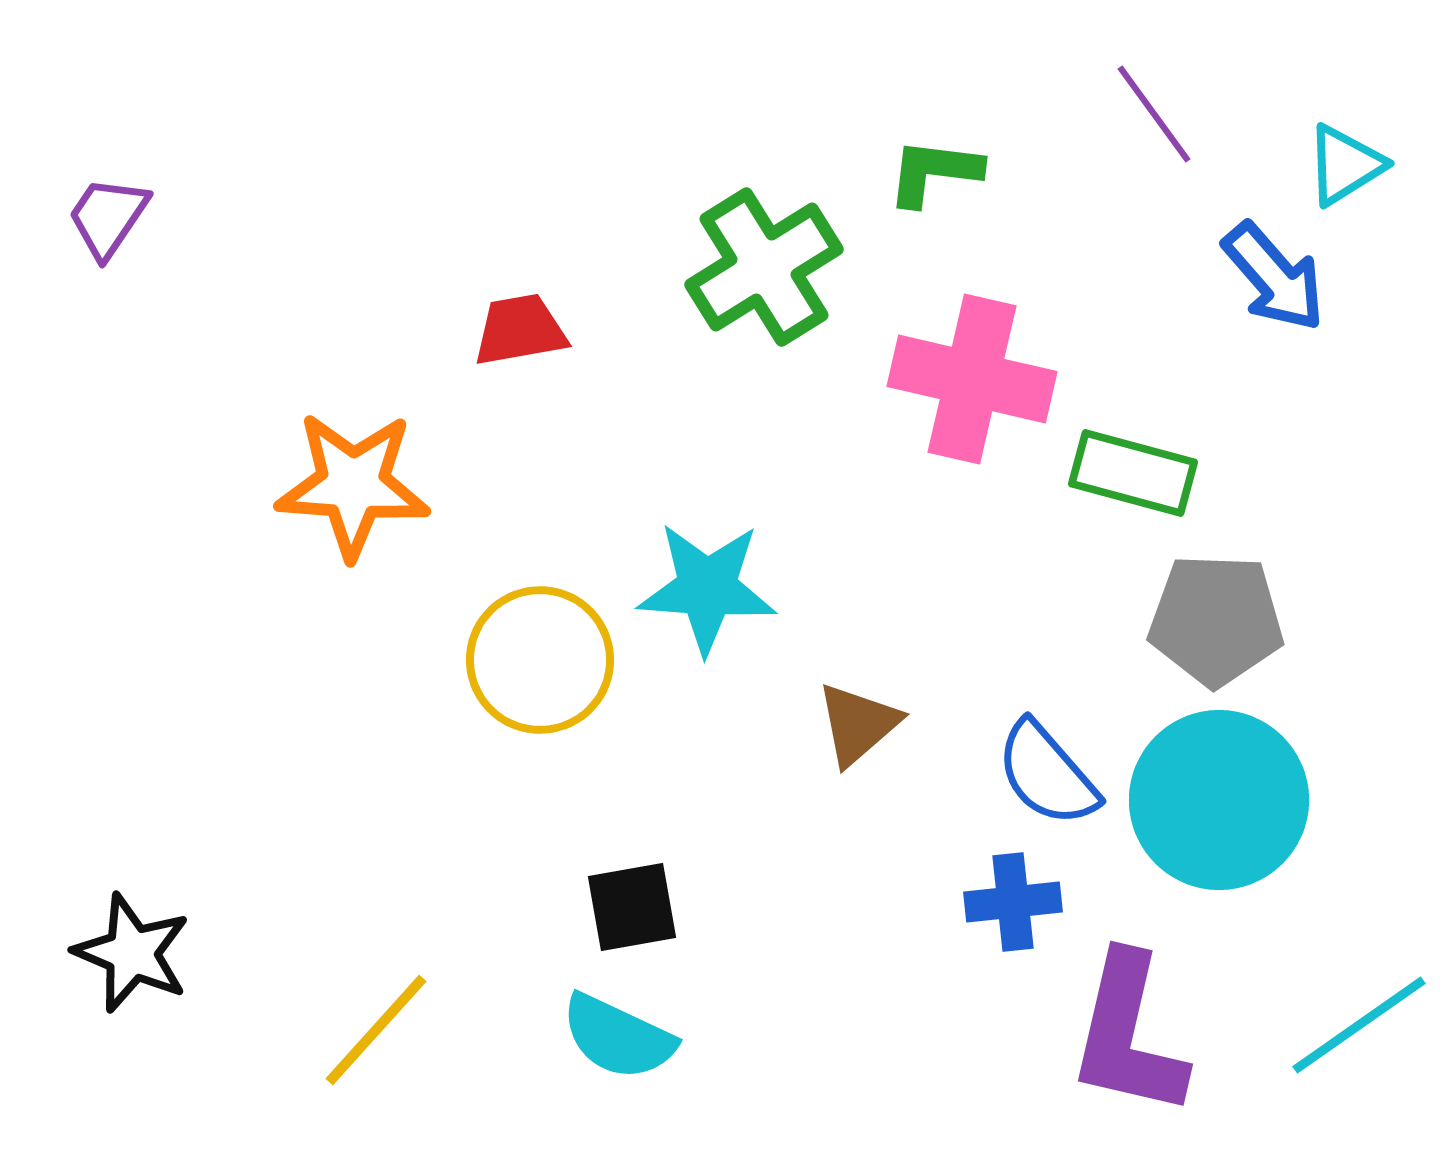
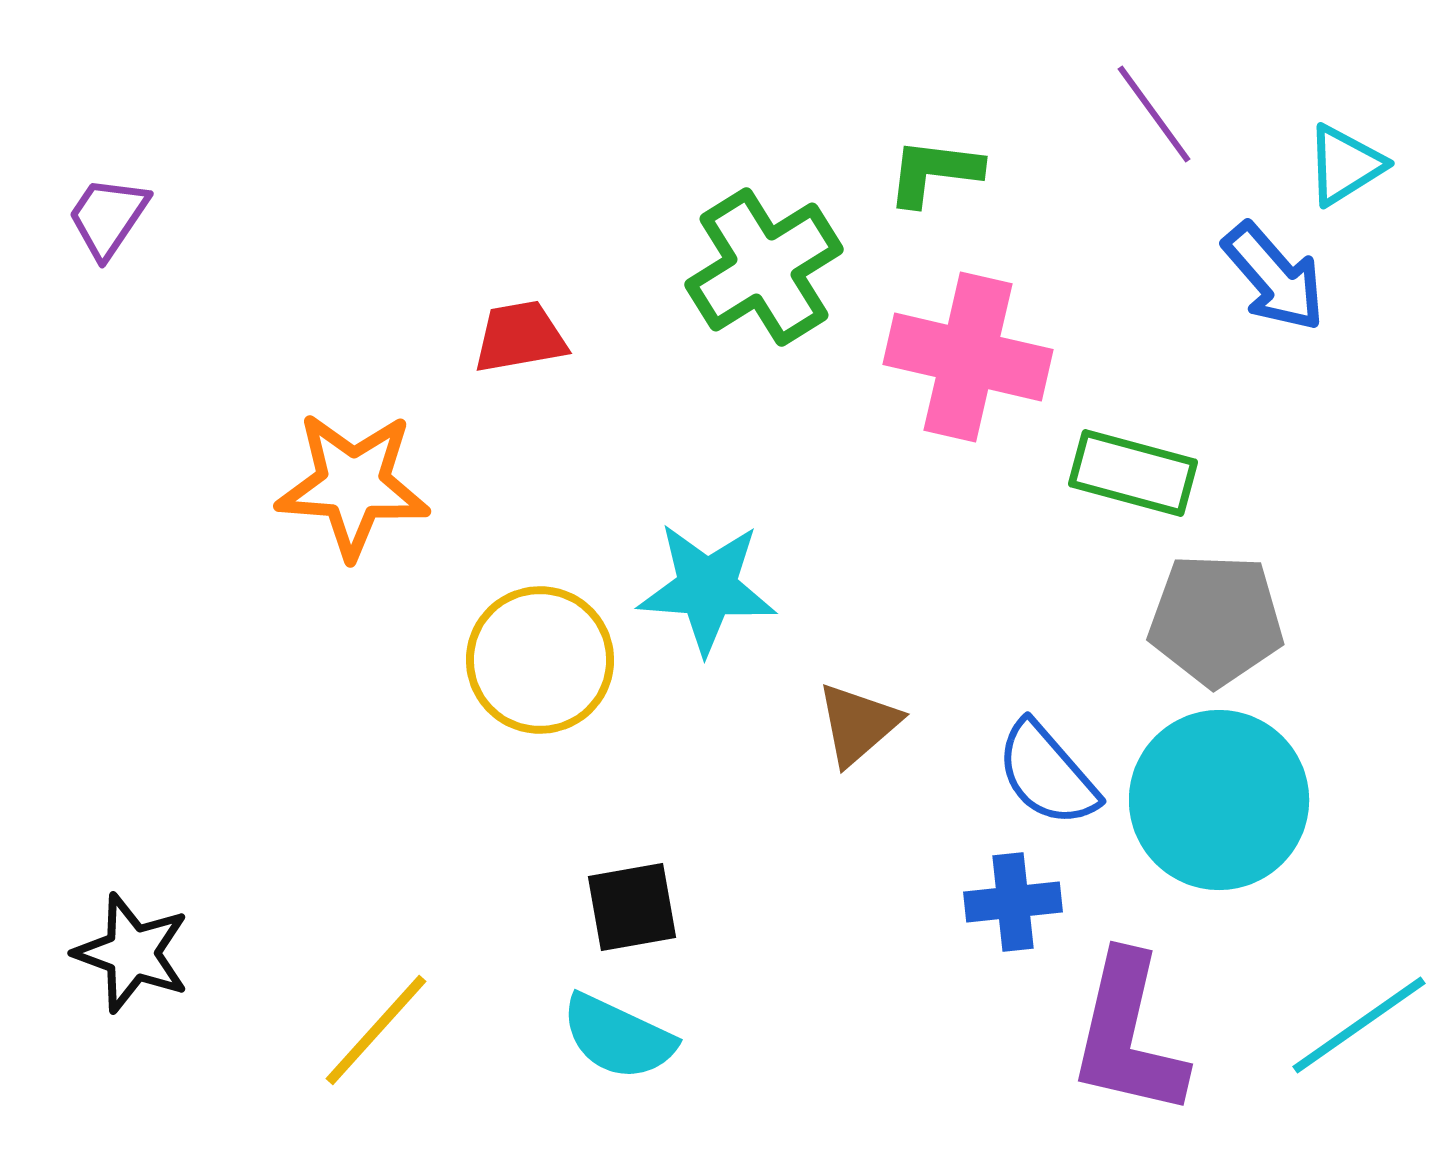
red trapezoid: moved 7 px down
pink cross: moved 4 px left, 22 px up
black star: rotated 3 degrees counterclockwise
